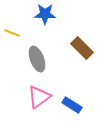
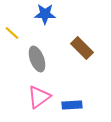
yellow line: rotated 21 degrees clockwise
blue rectangle: rotated 36 degrees counterclockwise
